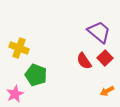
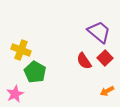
yellow cross: moved 2 px right, 2 px down
green pentagon: moved 1 px left, 3 px up; rotated 10 degrees clockwise
